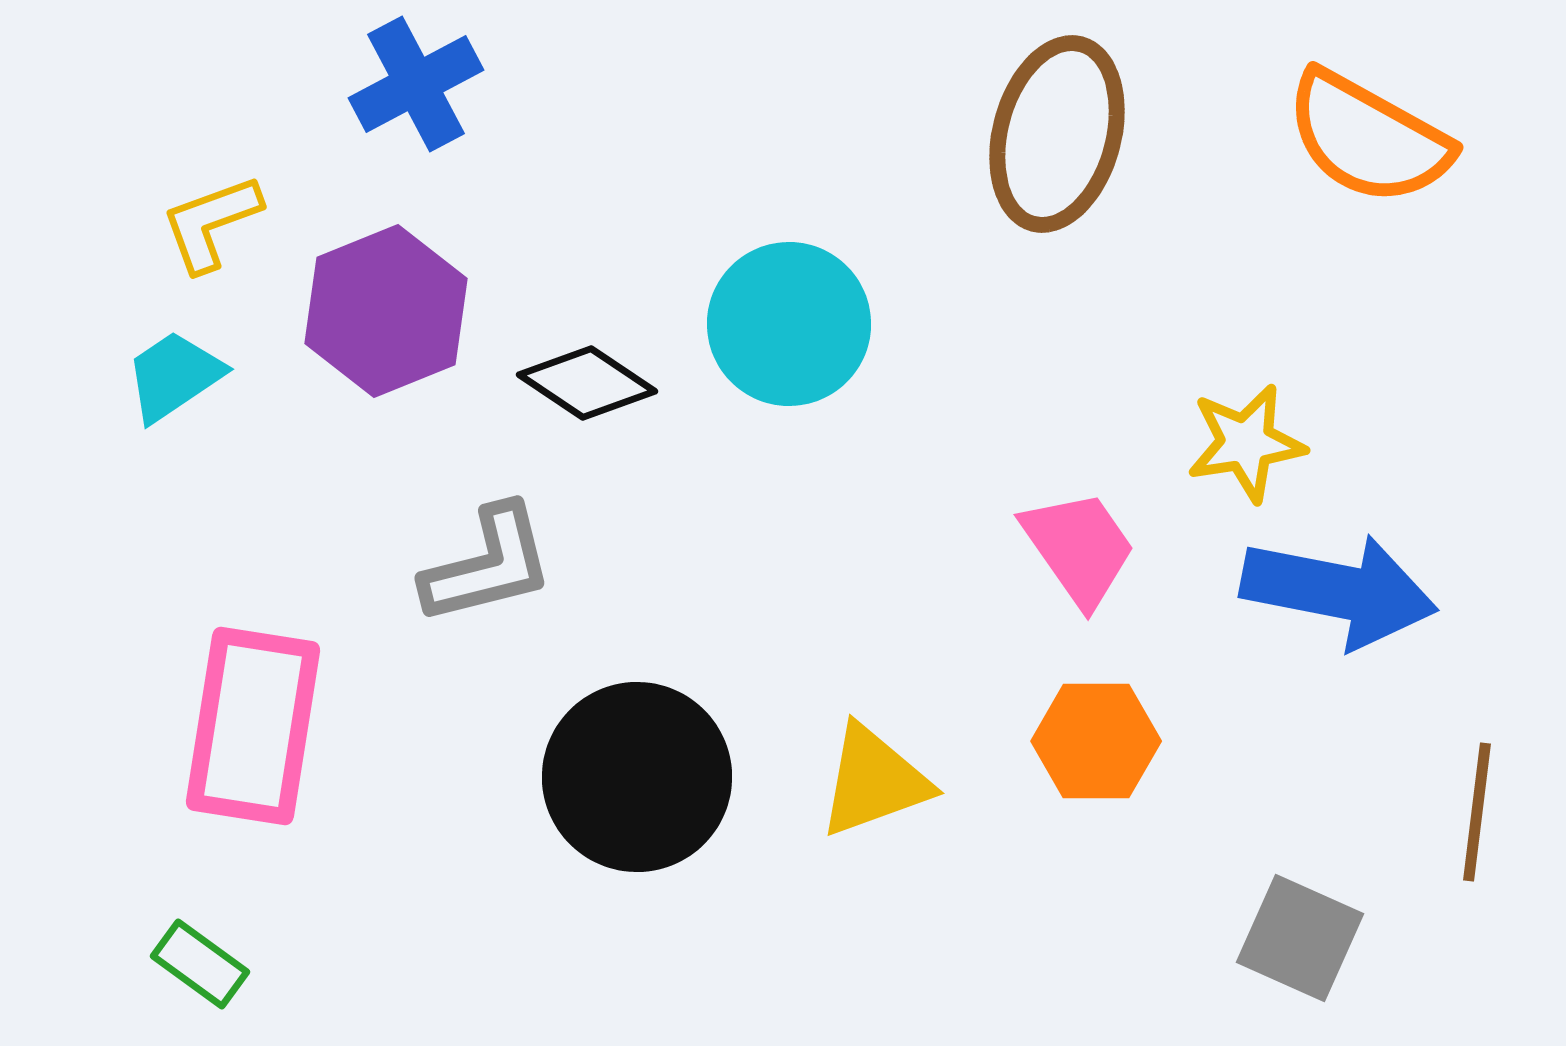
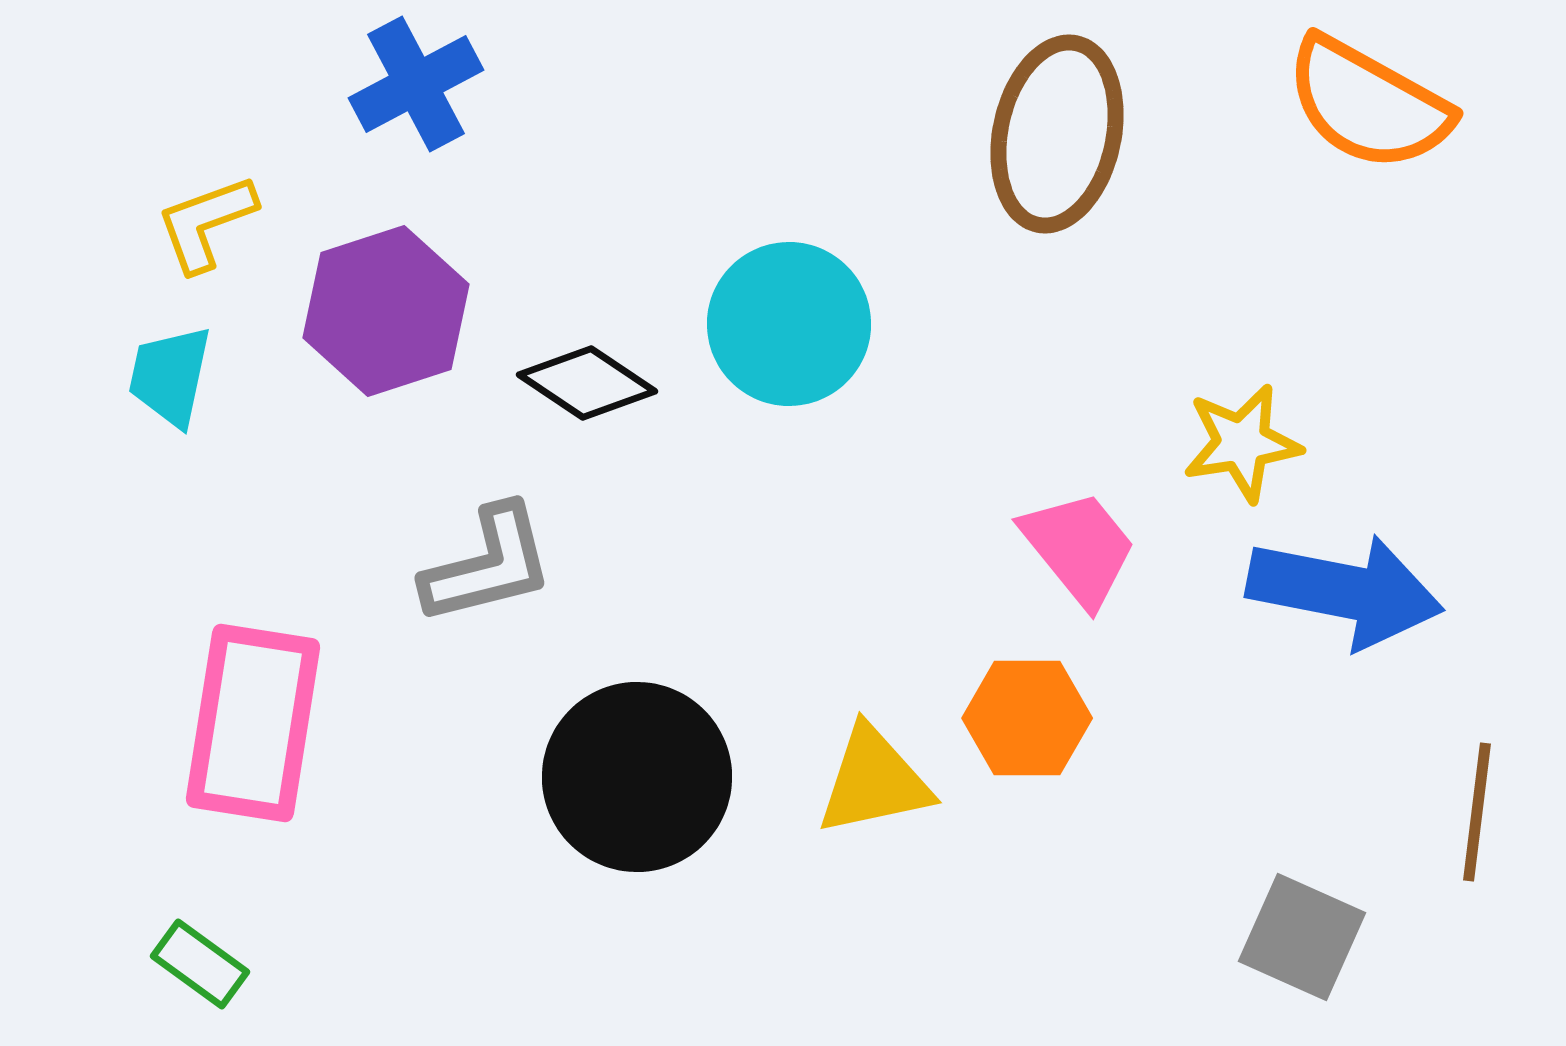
brown ellipse: rotated 3 degrees counterclockwise
orange semicircle: moved 34 px up
yellow L-shape: moved 5 px left
purple hexagon: rotated 4 degrees clockwise
cyan trapezoid: moved 4 px left; rotated 44 degrees counterclockwise
yellow star: moved 4 px left
pink trapezoid: rotated 4 degrees counterclockwise
blue arrow: moved 6 px right
pink rectangle: moved 3 px up
orange hexagon: moved 69 px left, 23 px up
yellow triangle: rotated 8 degrees clockwise
gray square: moved 2 px right, 1 px up
